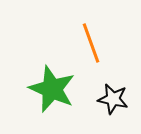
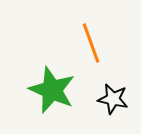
green star: moved 1 px down
